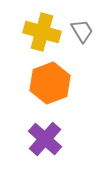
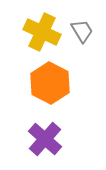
yellow cross: rotated 9 degrees clockwise
orange hexagon: rotated 12 degrees counterclockwise
